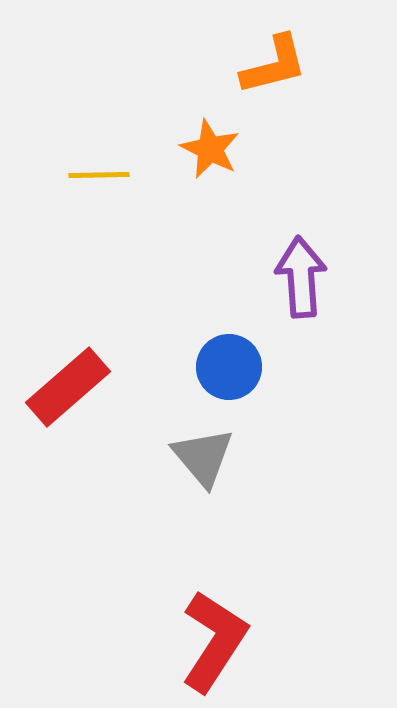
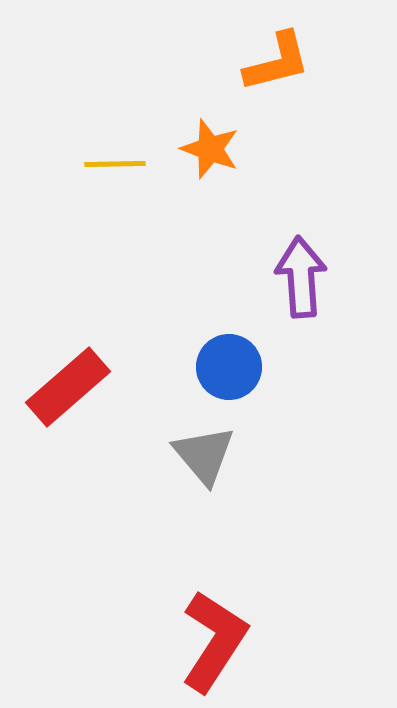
orange L-shape: moved 3 px right, 3 px up
orange star: rotated 6 degrees counterclockwise
yellow line: moved 16 px right, 11 px up
gray triangle: moved 1 px right, 2 px up
